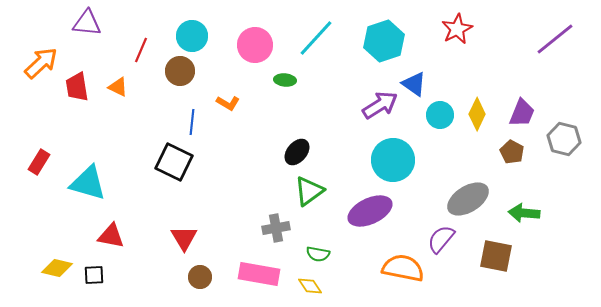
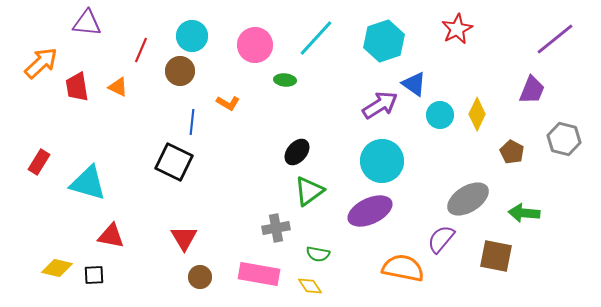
purple trapezoid at (522, 113): moved 10 px right, 23 px up
cyan circle at (393, 160): moved 11 px left, 1 px down
